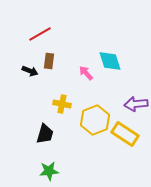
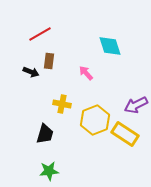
cyan diamond: moved 15 px up
black arrow: moved 1 px right, 1 px down
purple arrow: moved 1 px down; rotated 20 degrees counterclockwise
